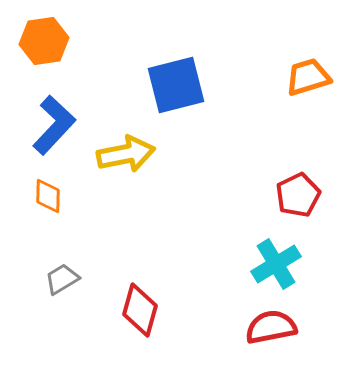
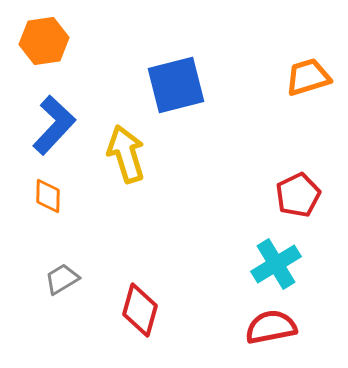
yellow arrow: rotated 96 degrees counterclockwise
